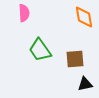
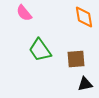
pink semicircle: rotated 144 degrees clockwise
brown square: moved 1 px right
